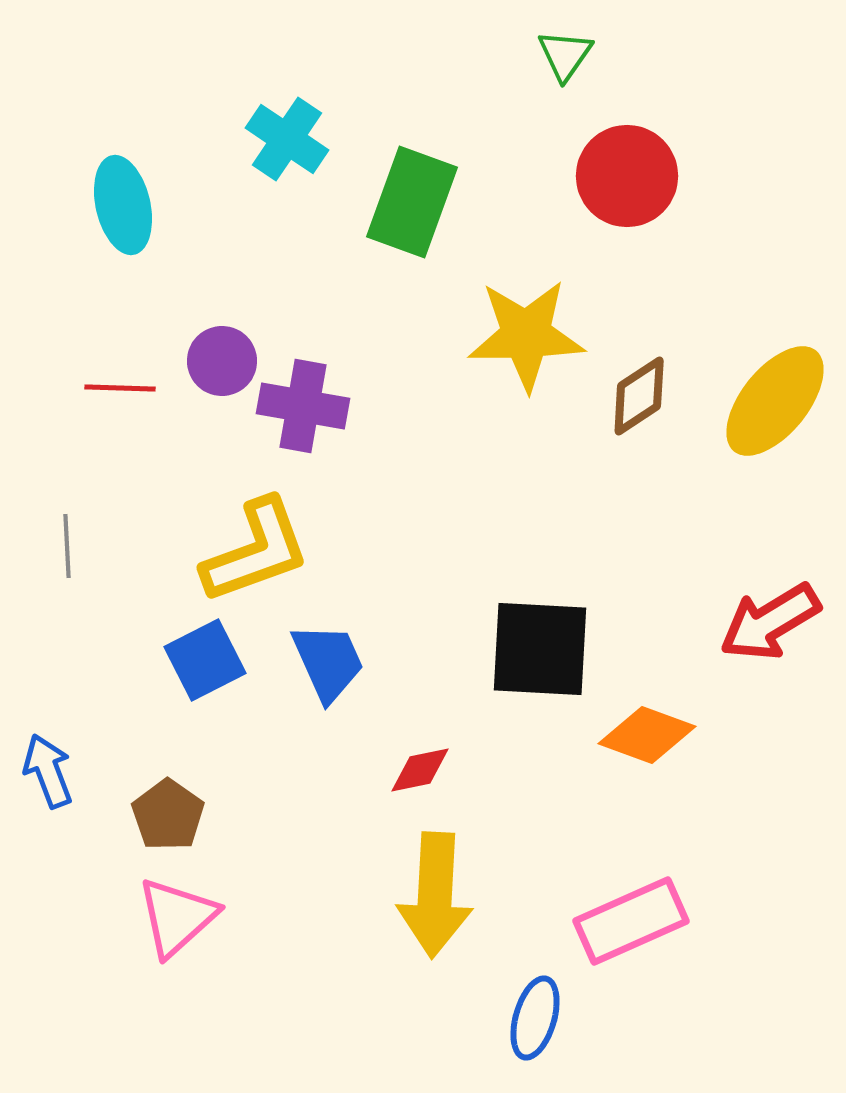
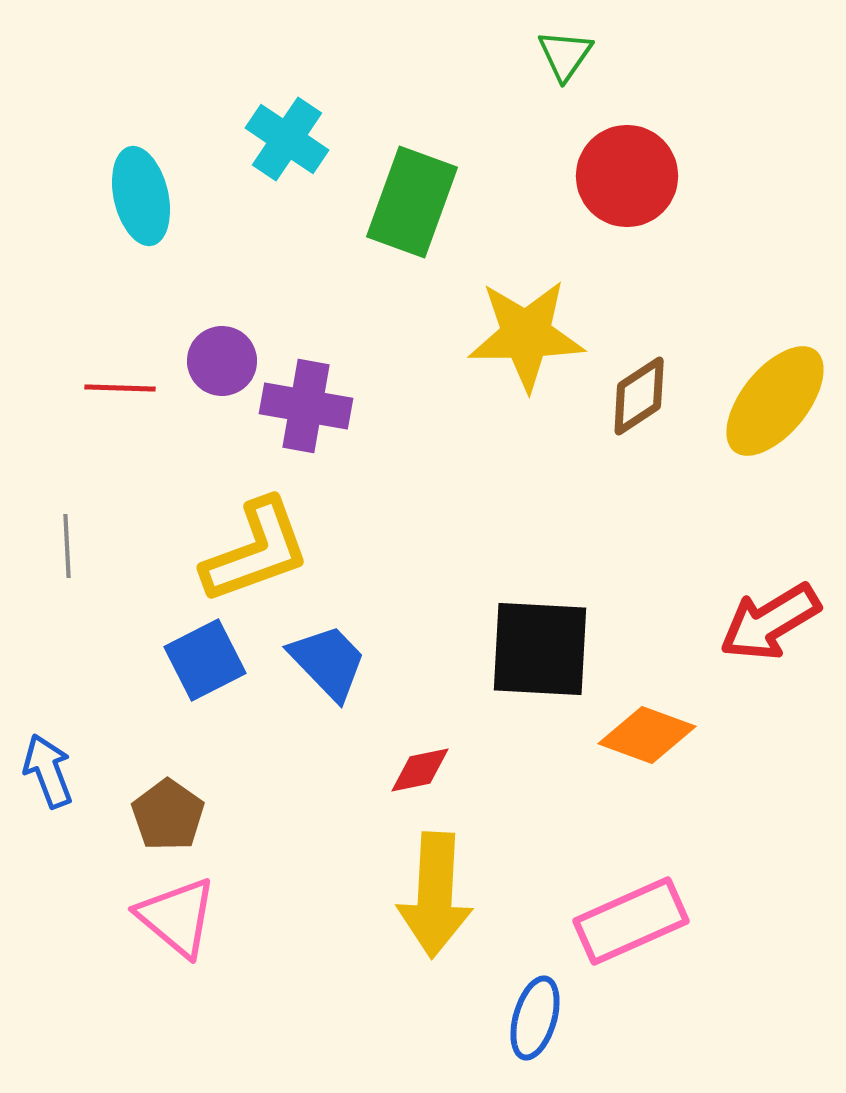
cyan ellipse: moved 18 px right, 9 px up
purple cross: moved 3 px right
blue trapezoid: rotated 20 degrees counterclockwise
pink triangle: rotated 38 degrees counterclockwise
